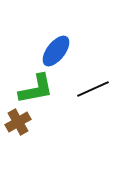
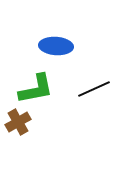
blue ellipse: moved 5 px up; rotated 56 degrees clockwise
black line: moved 1 px right
